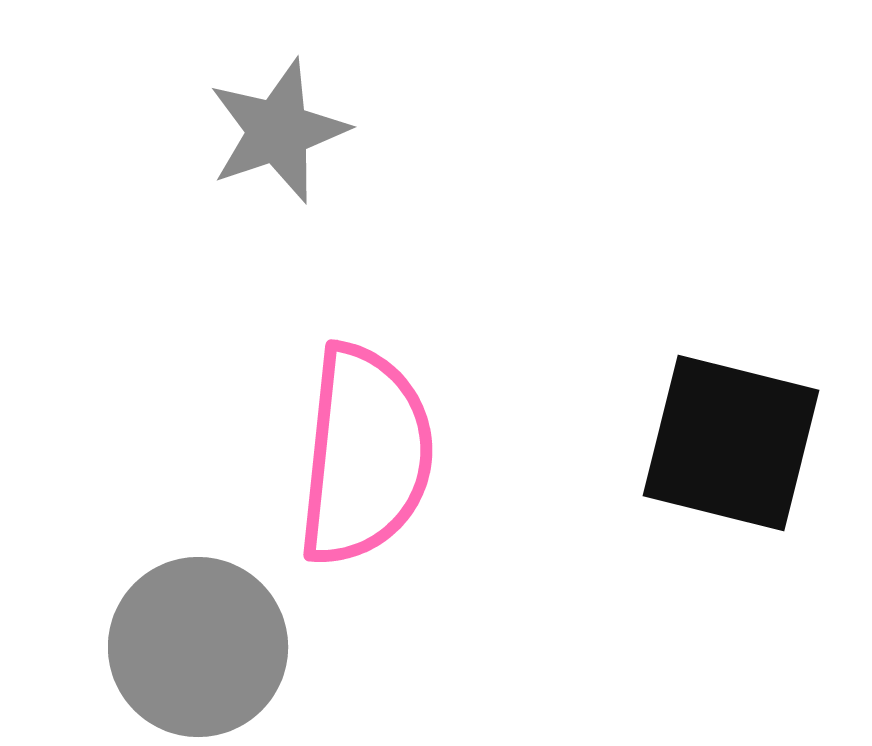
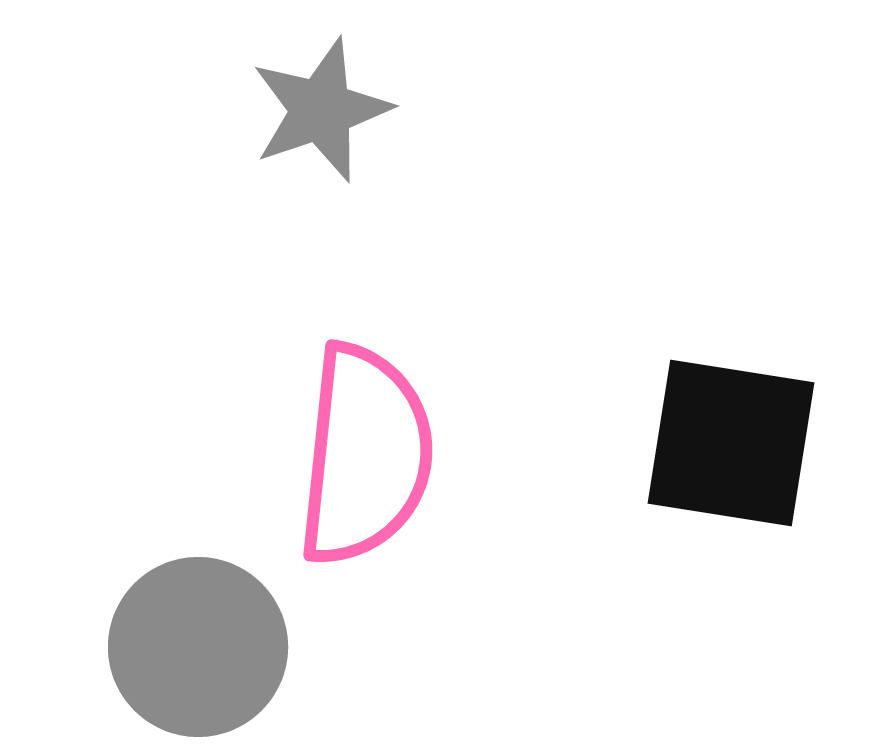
gray star: moved 43 px right, 21 px up
black square: rotated 5 degrees counterclockwise
